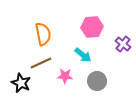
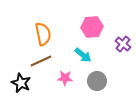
brown line: moved 2 px up
pink star: moved 2 px down
